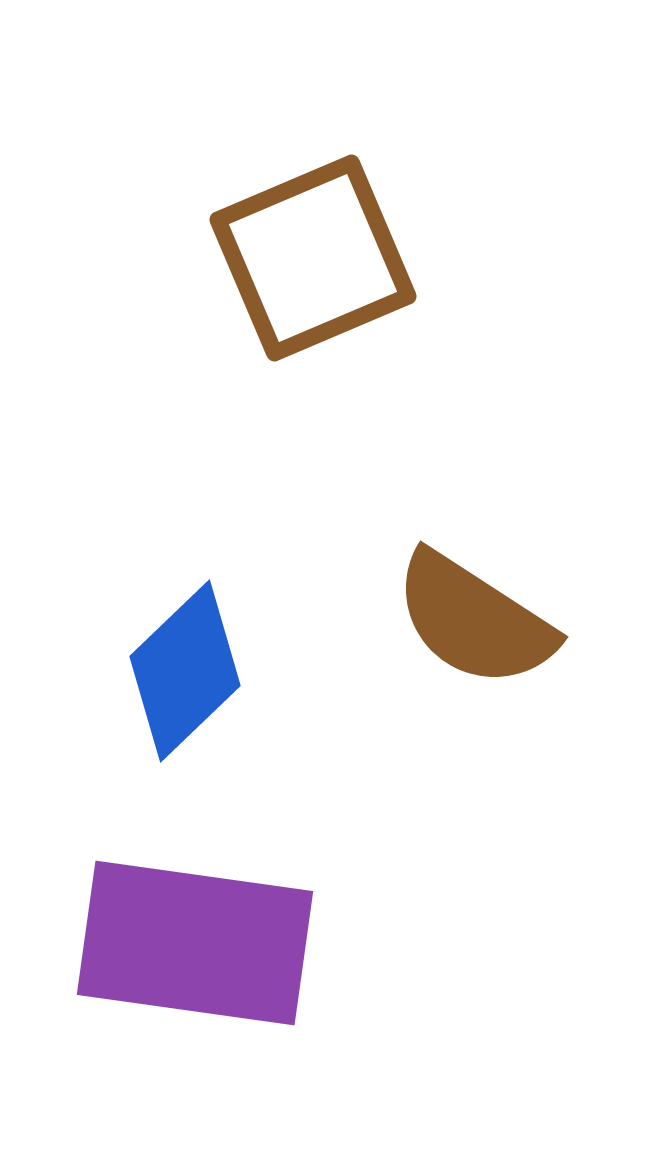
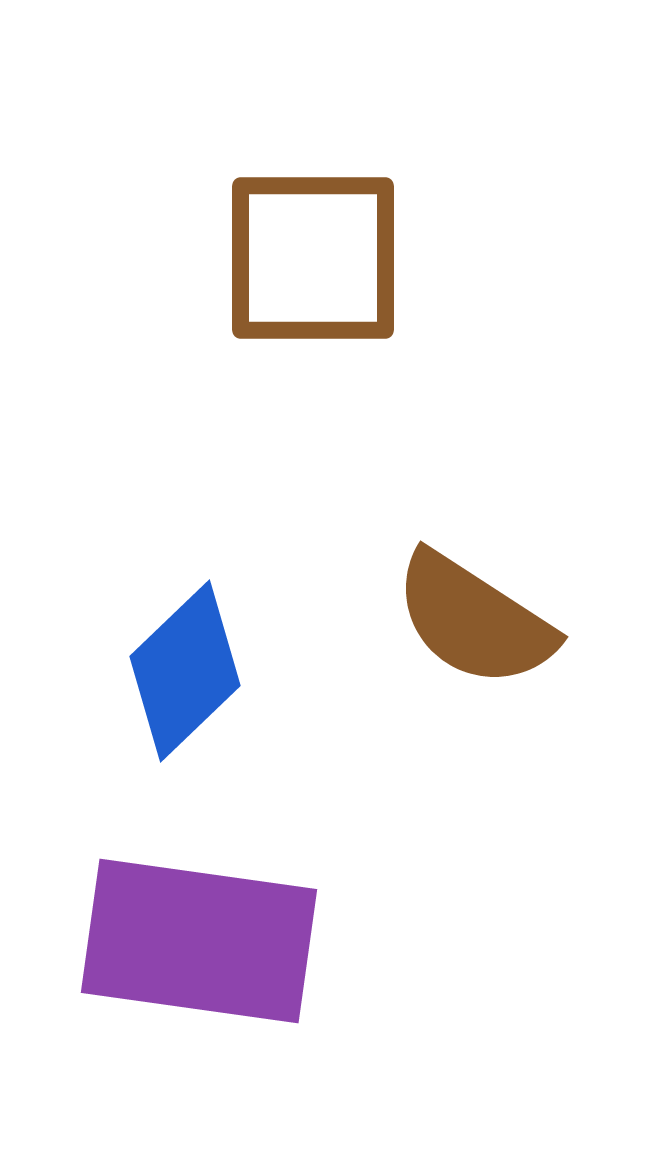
brown square: rotated 23 degrees clockwise
purple rectangle: moved 4 px right, 2 px up
